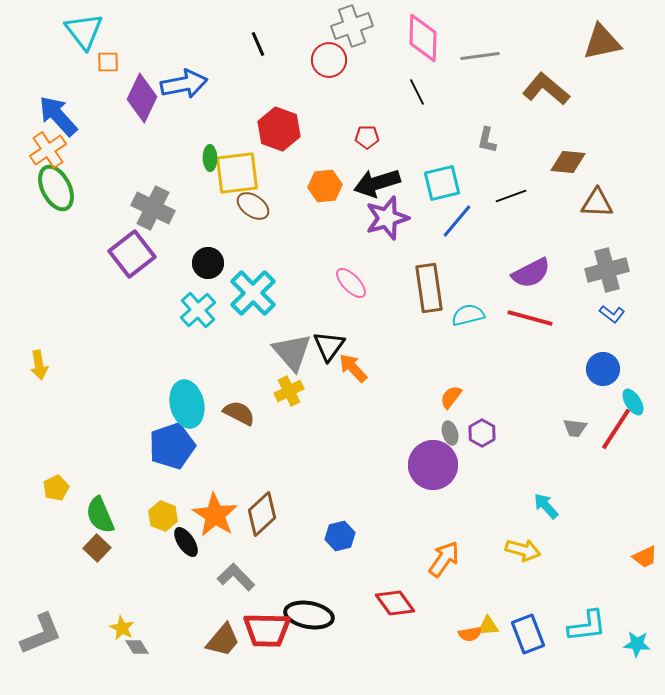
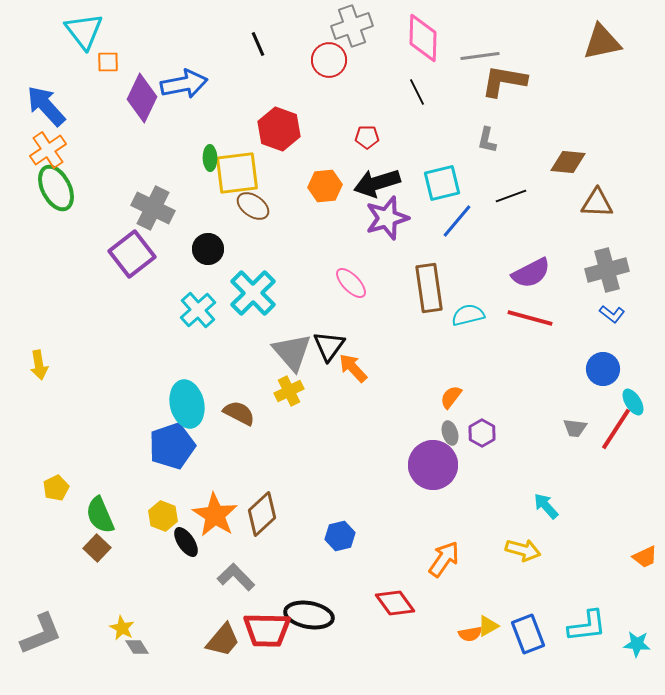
brown L-shape at (546, 89): moved 42 px left, 8 px up; rotated 30 degrees counterclockwise
blue arrow at (58, 116): moved 12 px left, 10 px up
black circle at (208, 263): moved 14 px up
yellow triangle at (488, 626): rotated 25 degrees counterclockwise
